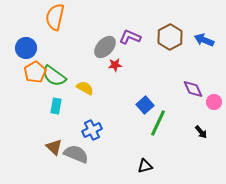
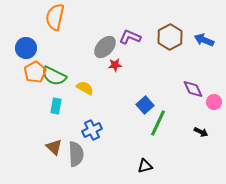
green semicircle: rotated 10 degrees counterclockwise
black arrow: rotated 24 degrees counterclockwise
gray semicircle: rotated 65 degrees clockwise
